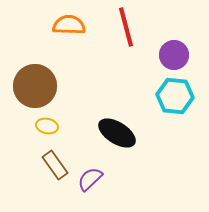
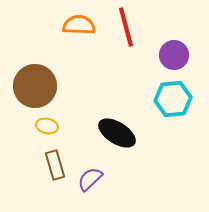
orange semicircle: moved 10 px right
cyan hexagon: moved 2 px left, 3 px down; rotated 12 degrees counterclockwise
brown rectangle: rotated 20 degrees clockwise
